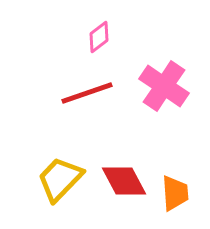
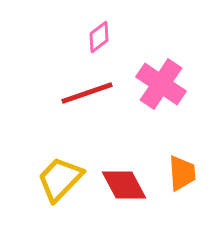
pink cross: moved 3 px left, 2 px up
red diamond: moved 4 px down
orange trapezoid: moved 7 px right, 20 px up
